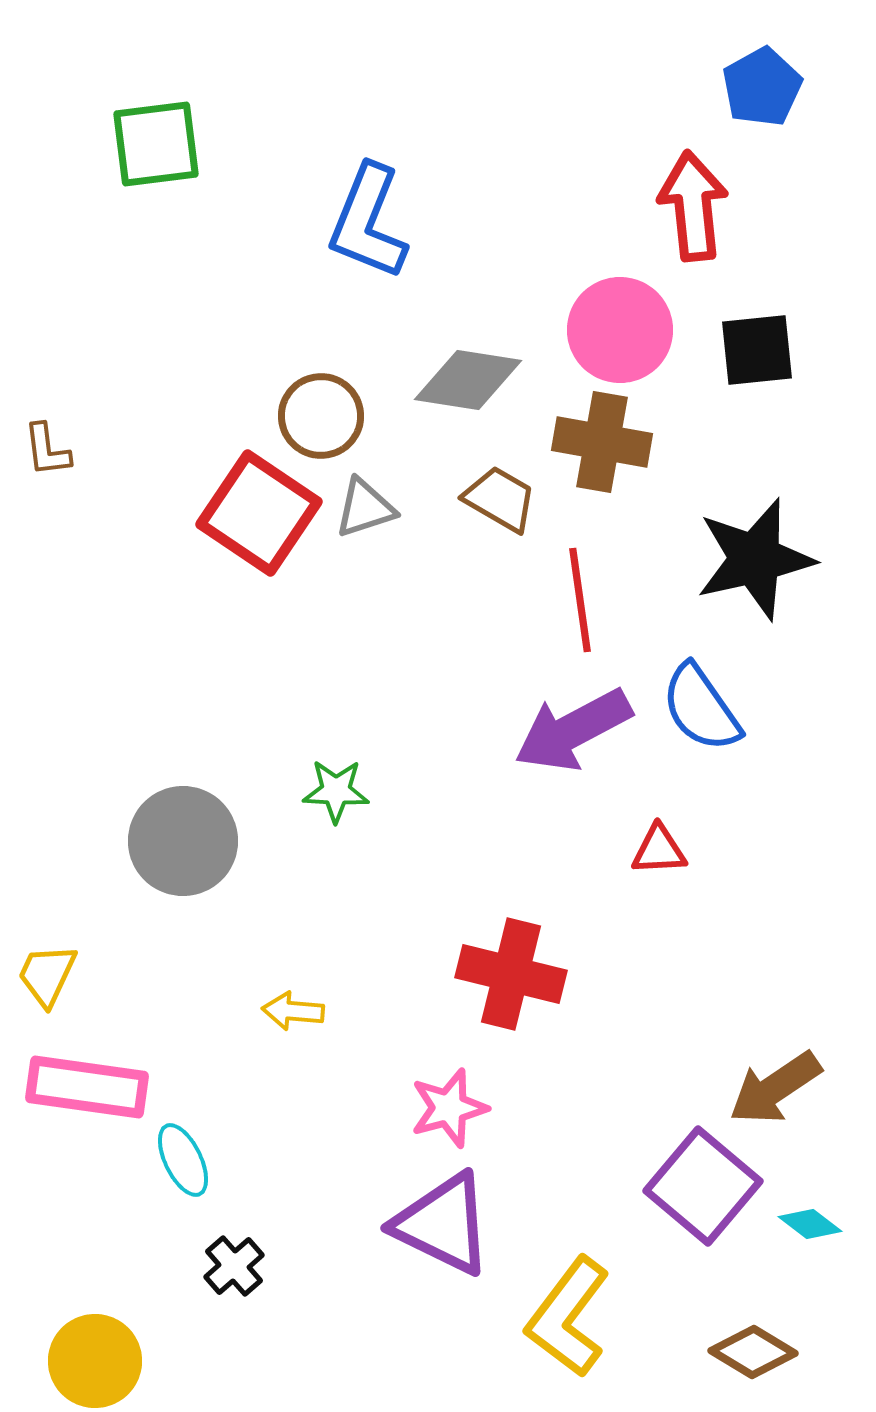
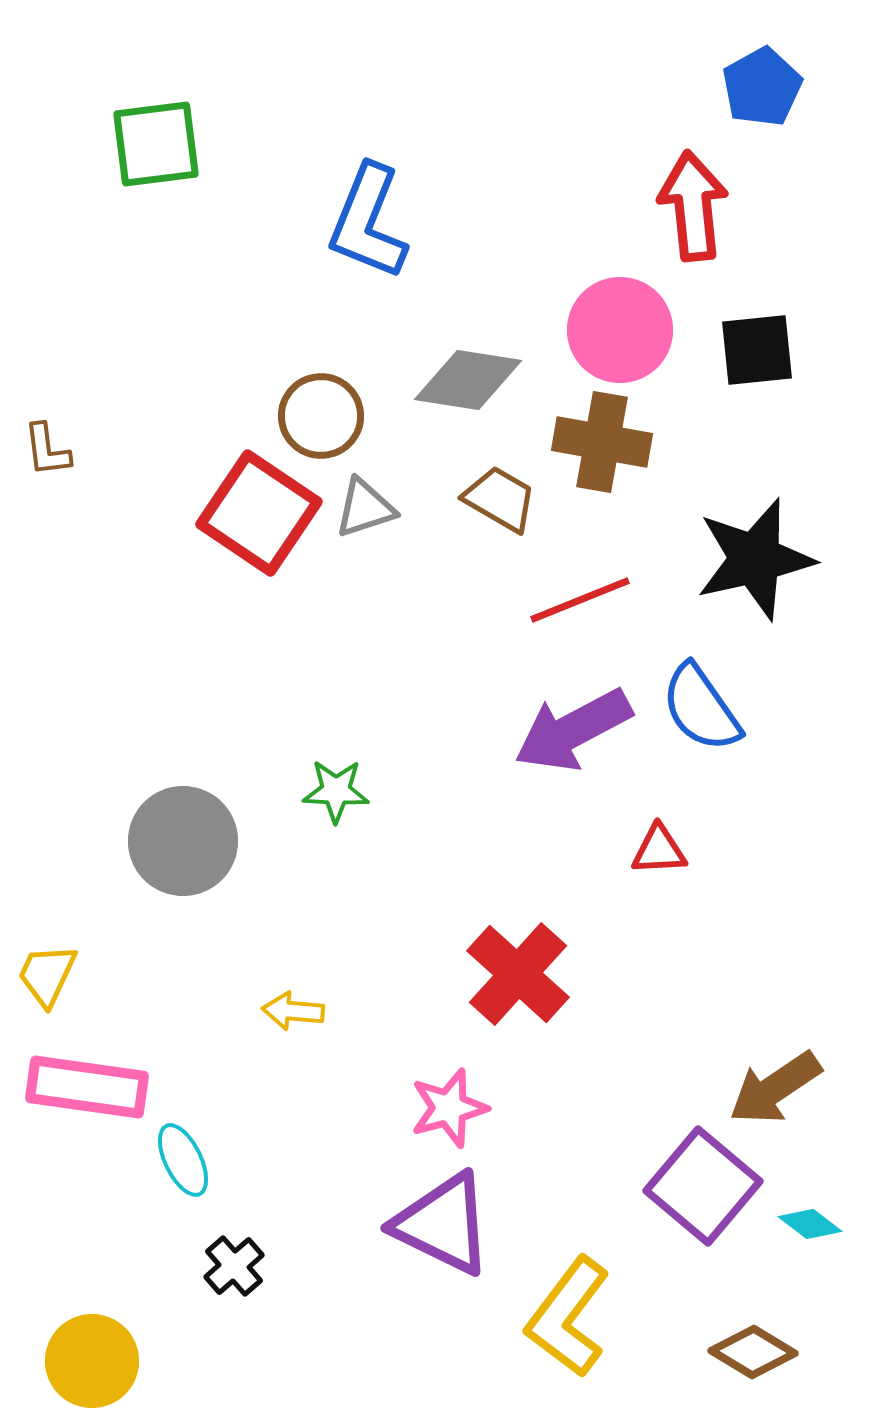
red line: rotated 76 degrees clockwise
red cross: moved 7 px right; rotated 28 degrees clockwise
yellow circle: moved 3 px left
